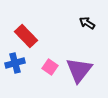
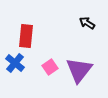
red rectangle: rotated 50 degrees clockwise
blue cross: rotated 36 degrees counterclockwise
pink square: rotated 21 degrees clockwise
